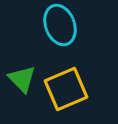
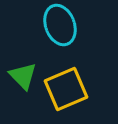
green triangle: moved 1 px right, 3 px up
